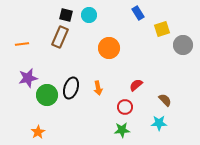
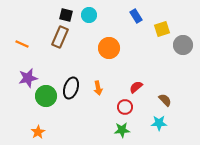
blue rectangle: moved 2 px left, 3 px down
orange line: rotated 32 degrees clockwise
red semicircle: moved 2 px down
green circle: moved 1 px left, 1 px down
